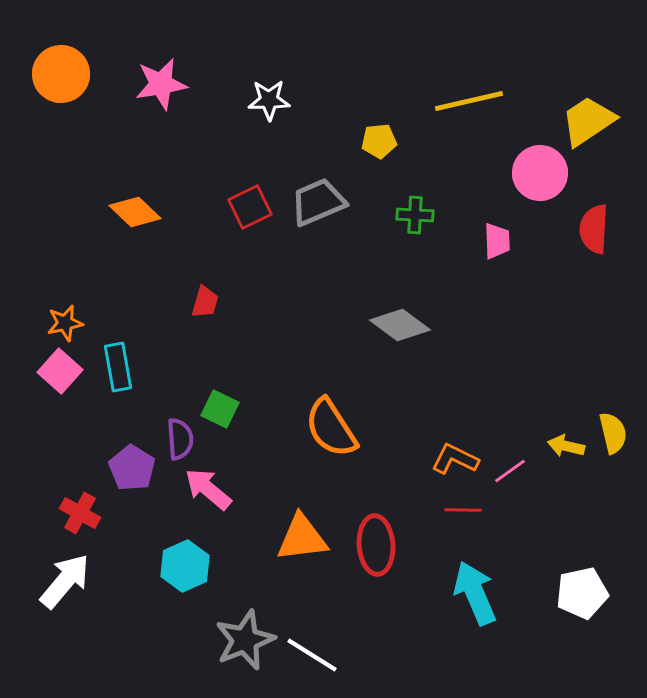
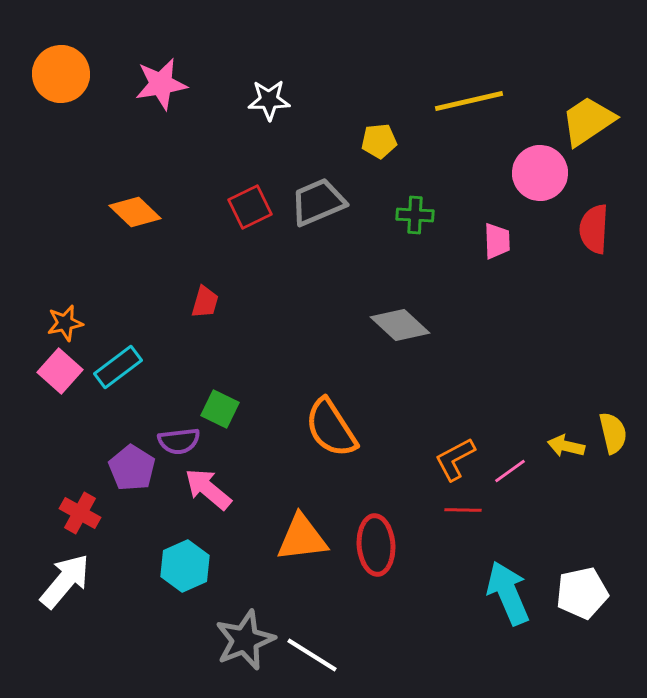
gray diamond: rotated 6 degrees clockwise
cyan rectangle: rotated 63 degrees clockwise
purple semicircle: moved 1 px left, 2 px down; rotated 87 degrees clockwise
orange L-shape: rotated 54 degrees counterclockwise
cyan arrow: moved 33 px right
